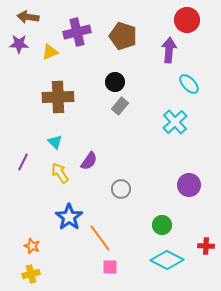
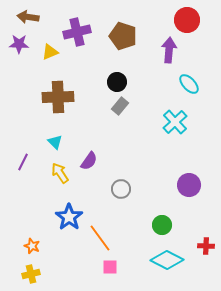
black circle: moved 2 px right
